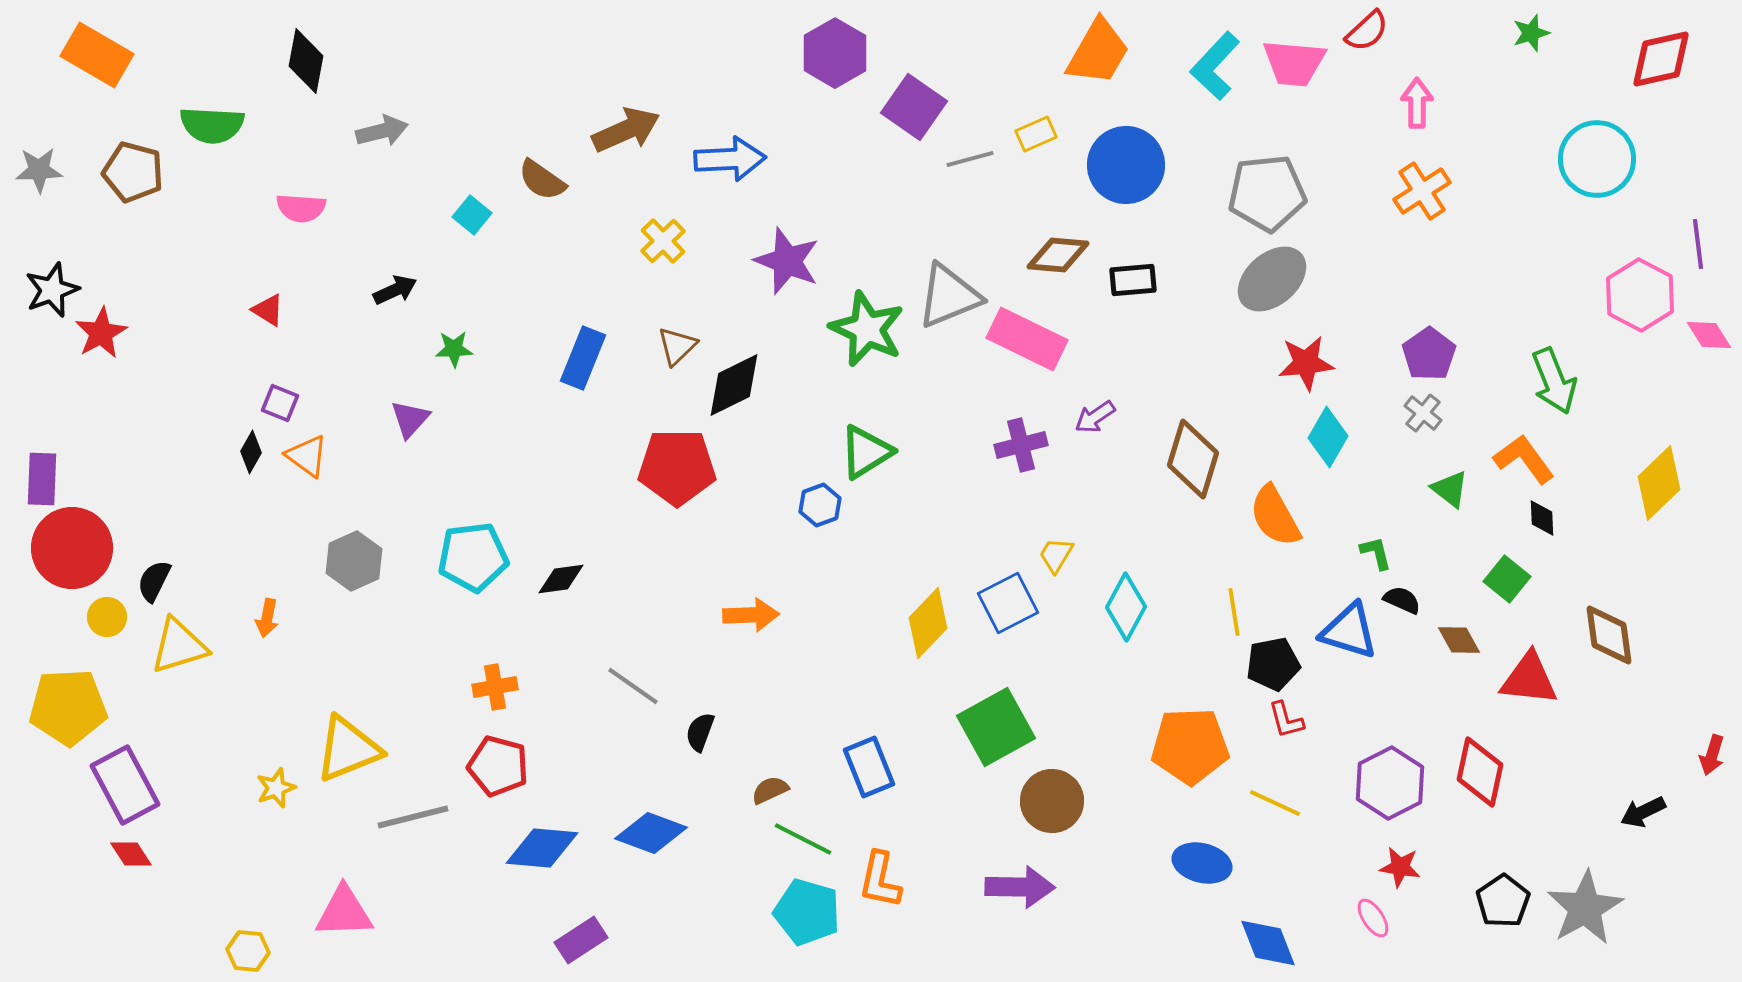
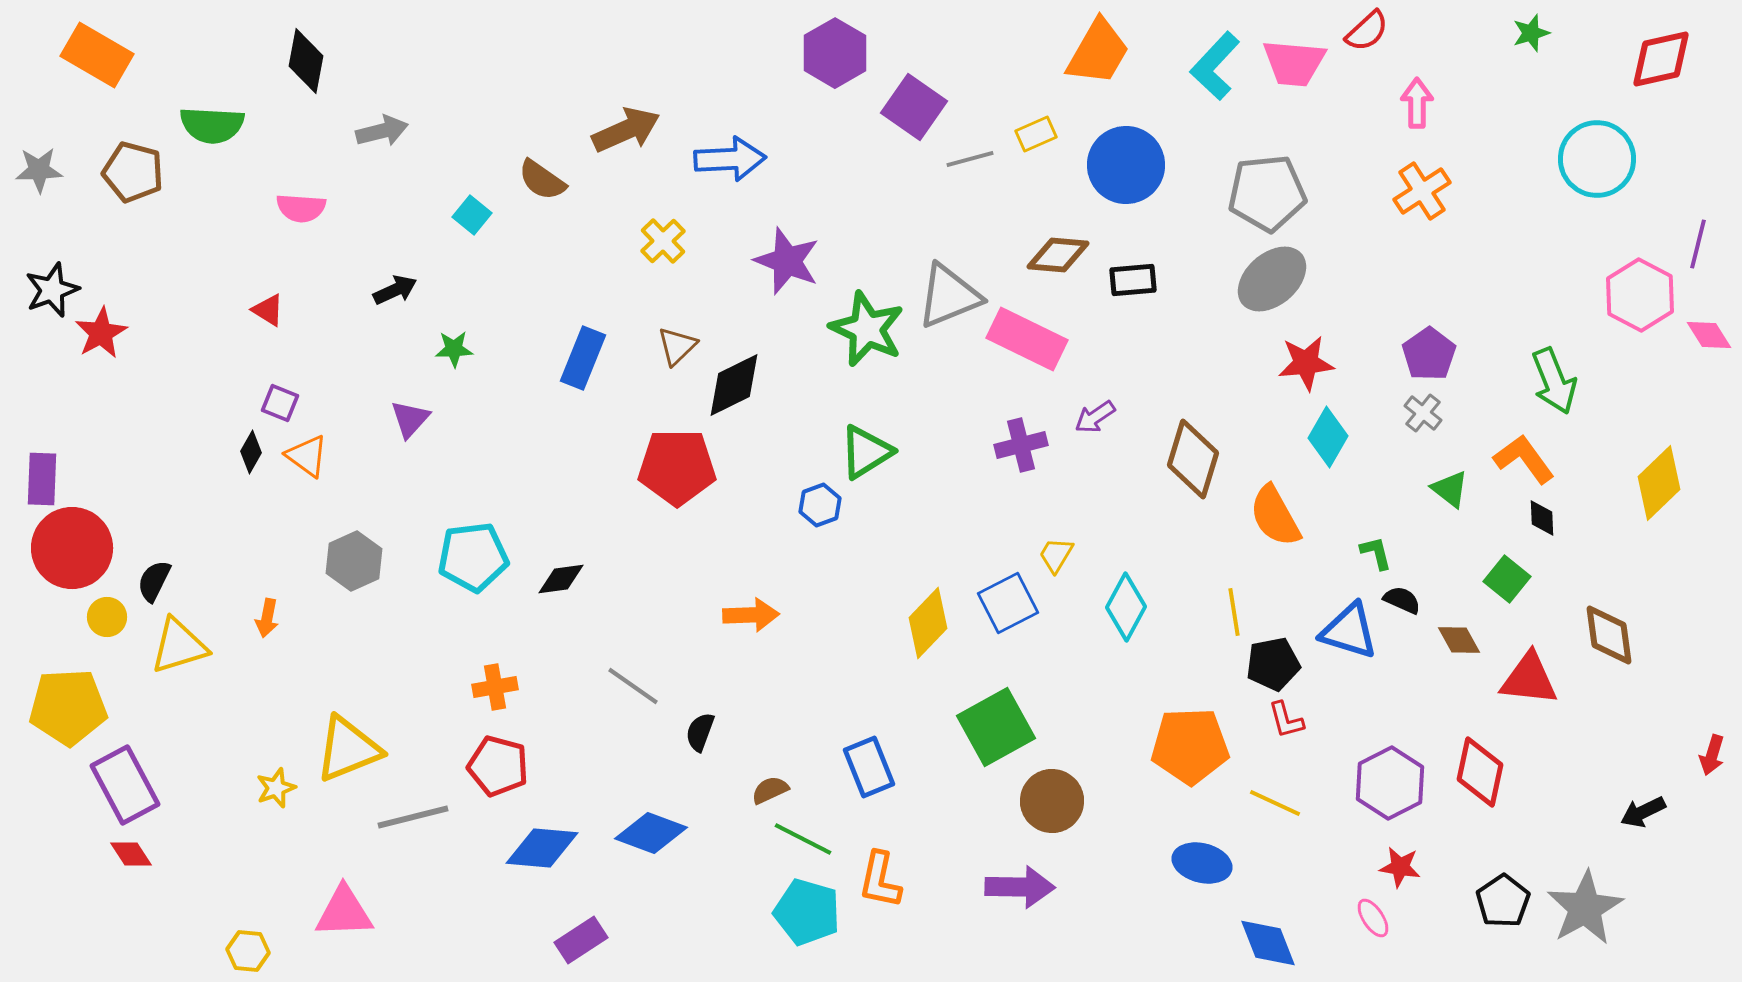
purple line at (1698, 244): rotated 21 degrees clockwise
